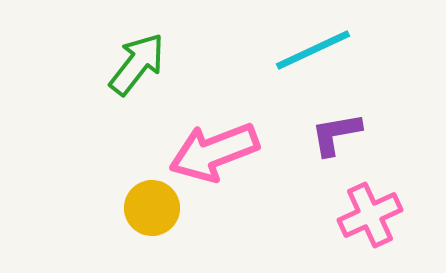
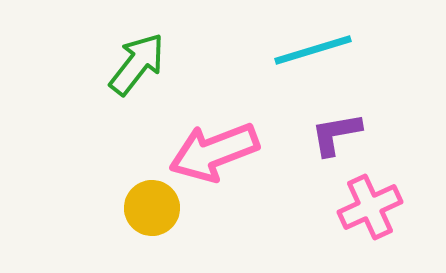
cyan line: rotated 8 degrees clockwise
pink cross: moved 8 px up
